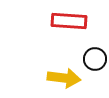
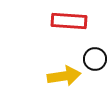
yellow arrow: moved 2 px up; rotated 16 degrees counterclockwise
